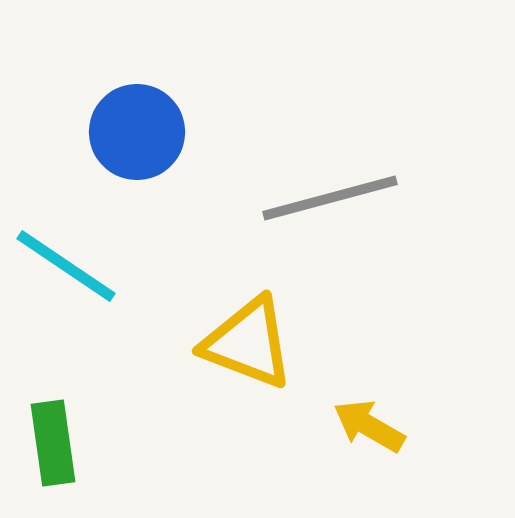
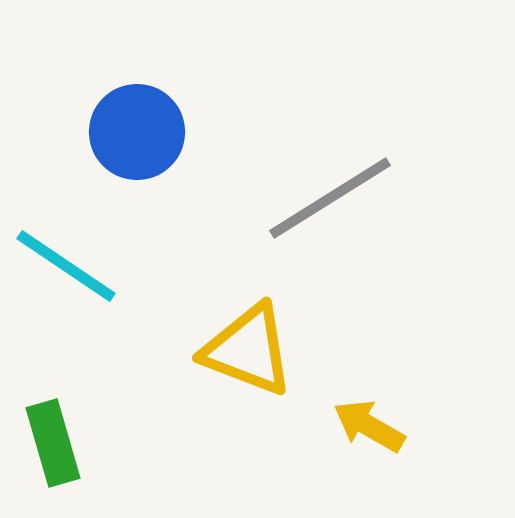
gray line: rotated 17 degrees counterclockwise
yellow triangle: moved 7 px down
green rectangle: rotated 8 degrees counterclockwise
